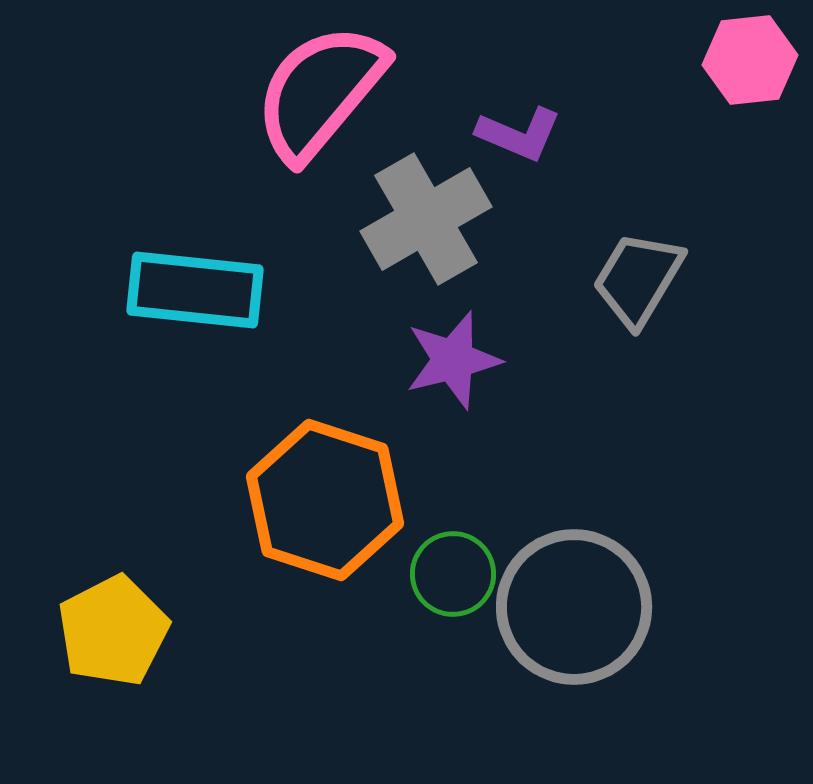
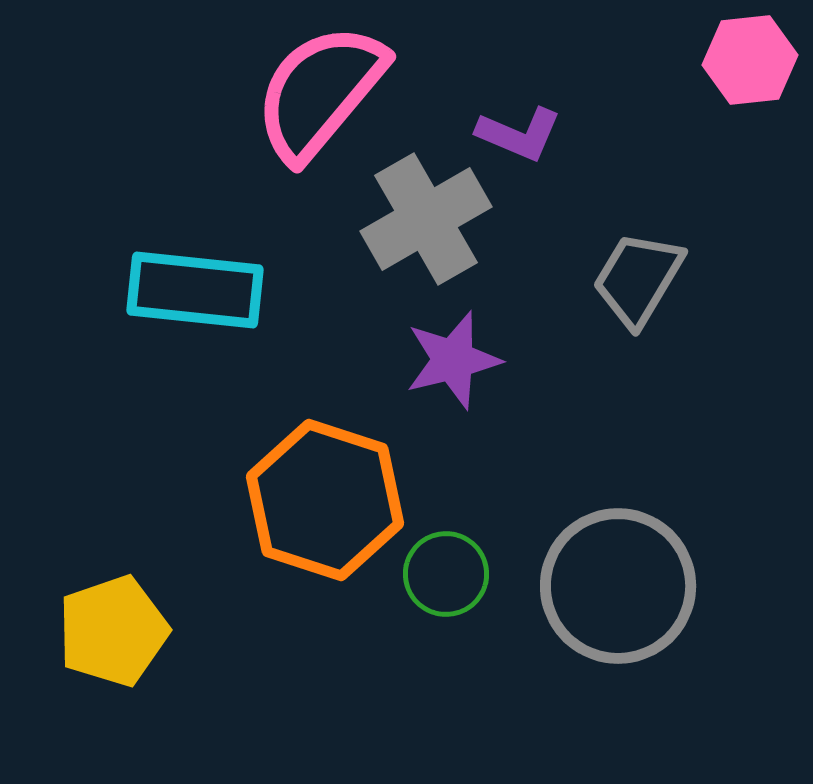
green circle: moved 7 px left
gray circle: moved 44 px right, 21 px up
yellow pentagon: rotated 8 degrees clockwise
